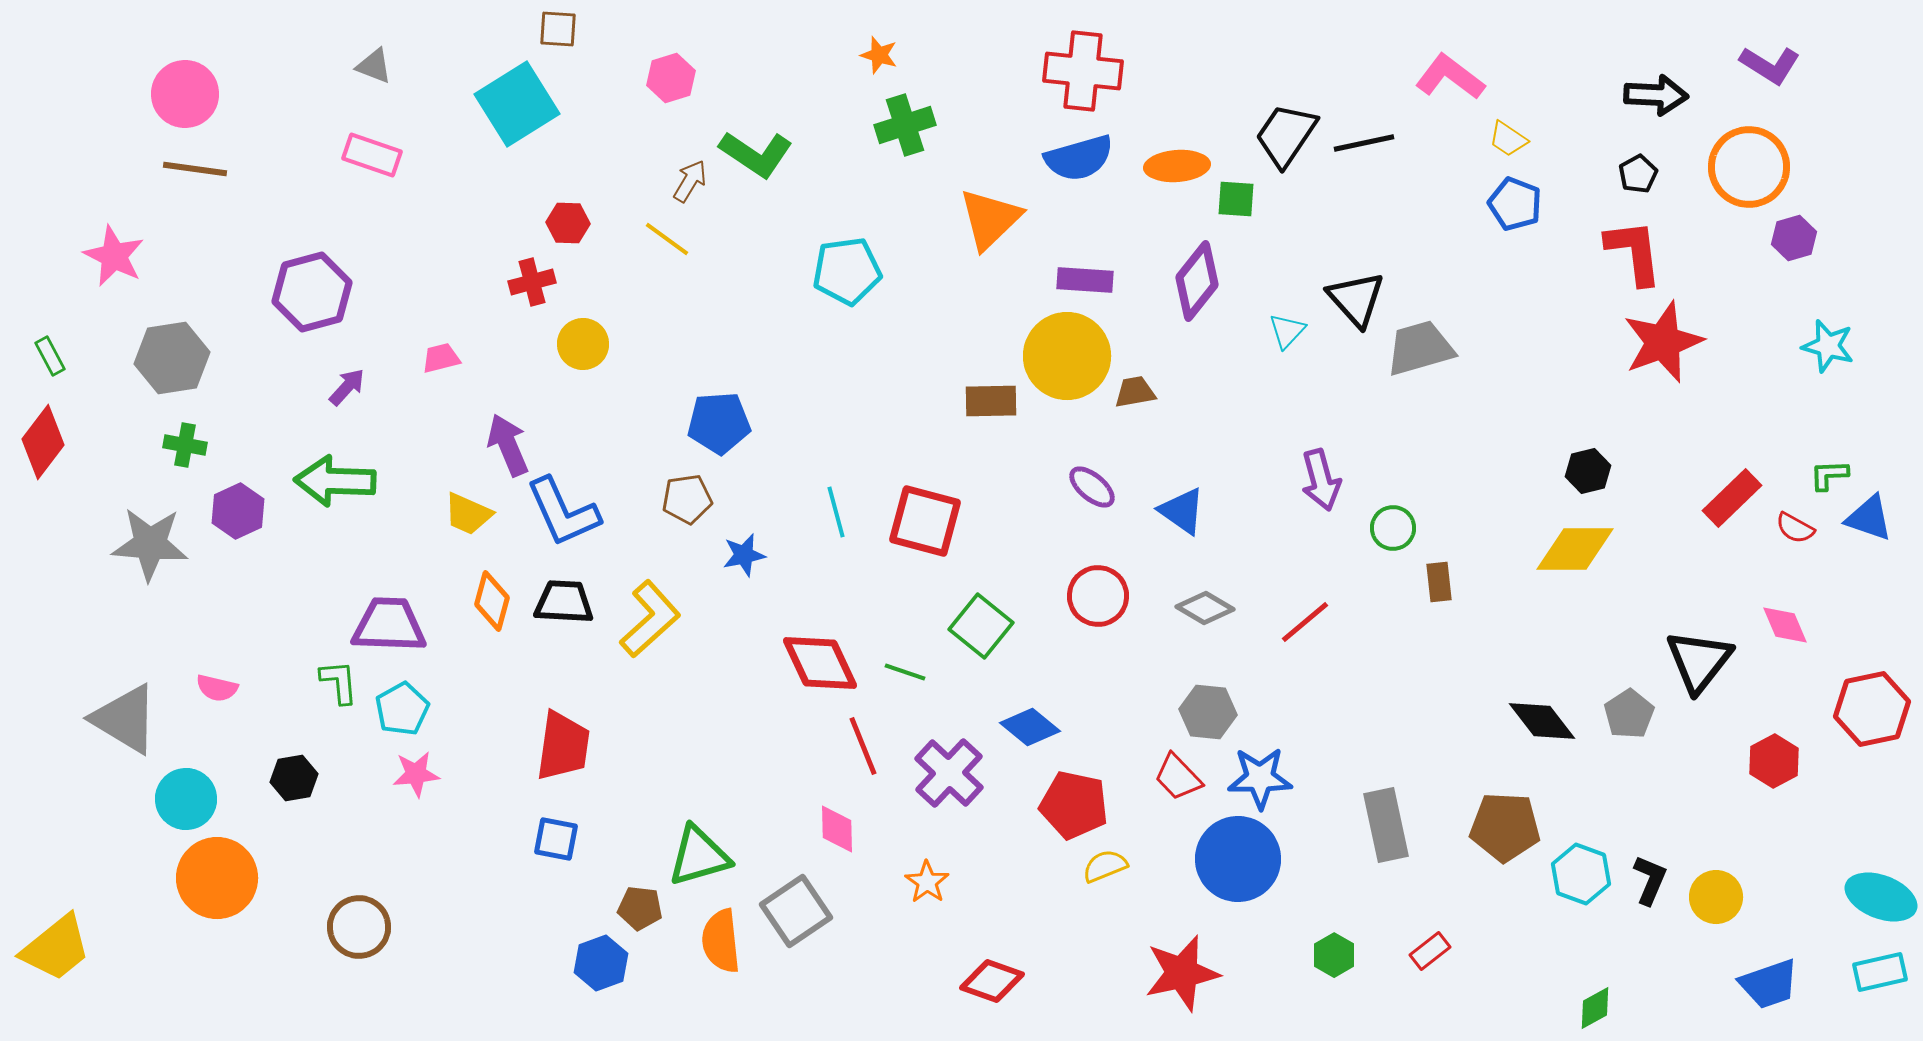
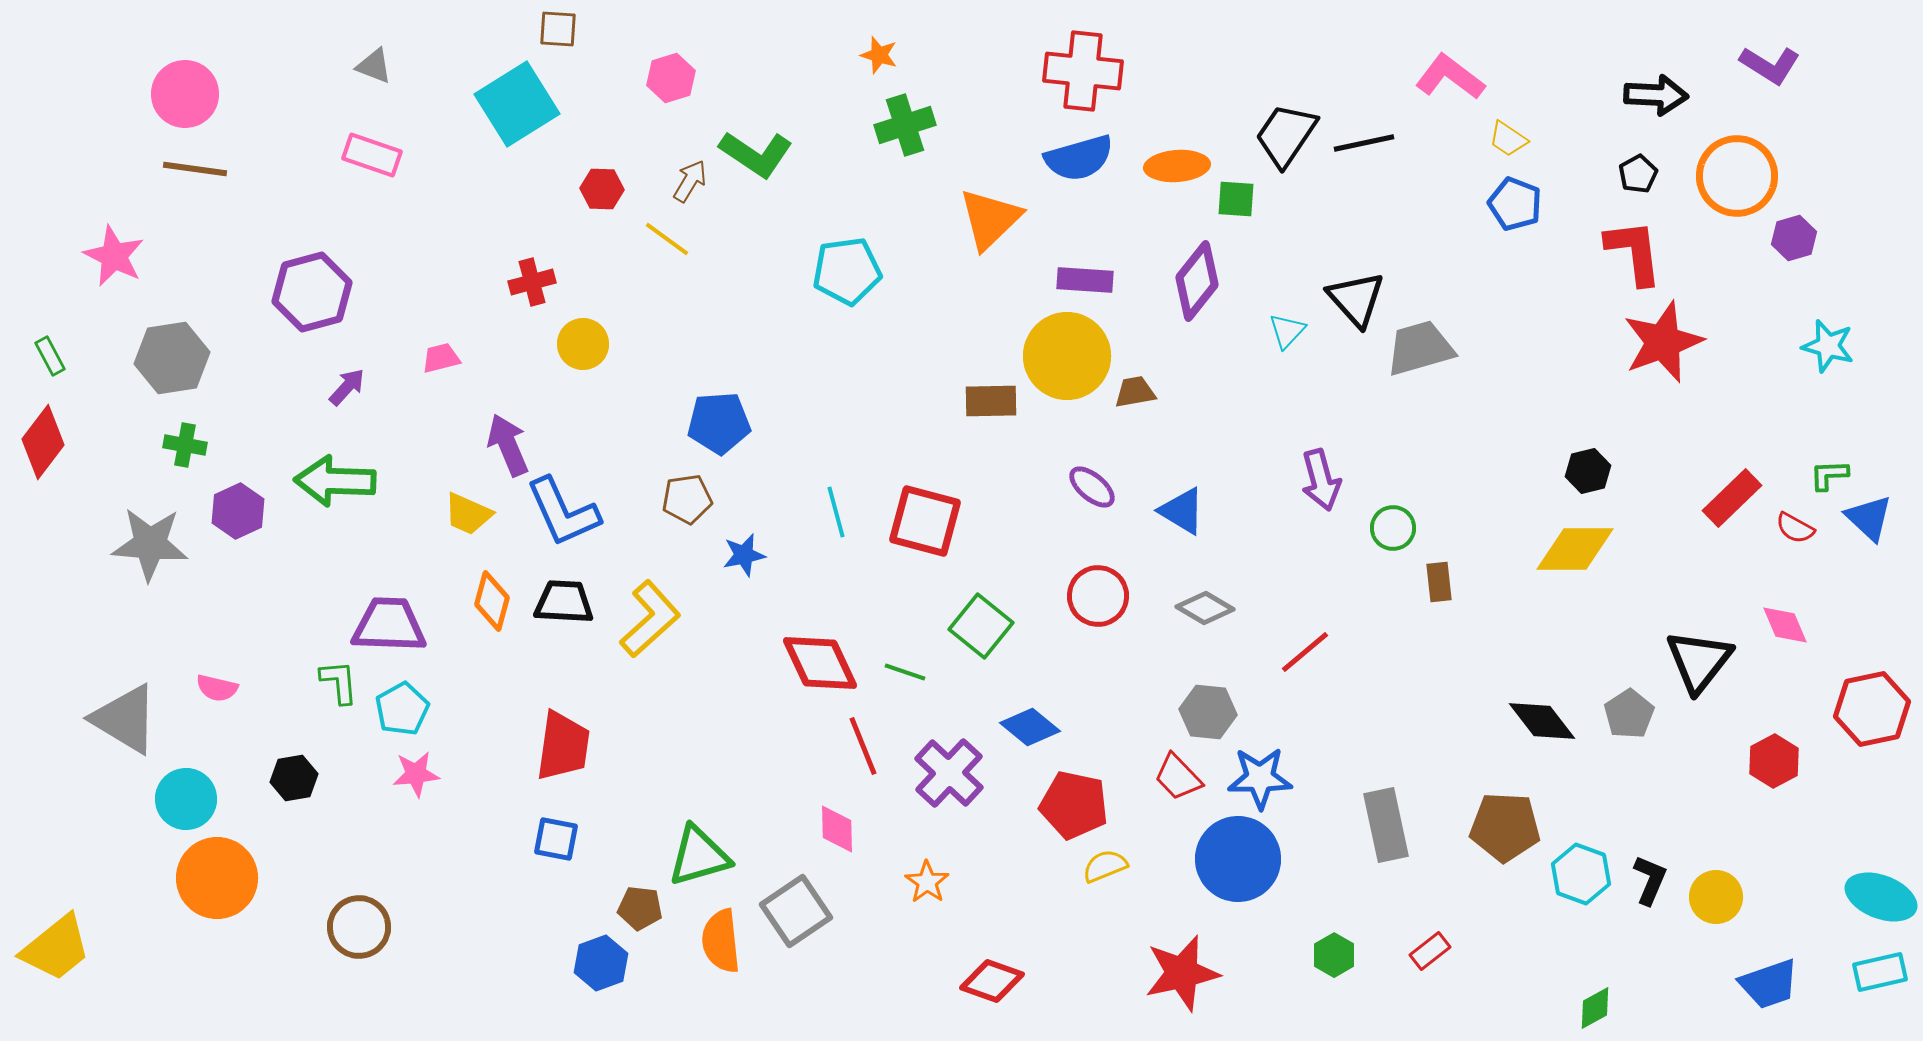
orange circle at (1749, 167): moved 12 px left, 9 px down
red hexagon at (568, 223): moved 34 px right, 34 px up
blue triangle at (1182, 511): rotated 4 degrees counterclockwise
blue triangle at (1869, 518): rotated 24 degrees clockwise
red line at (1305, 622): moved 30 px down
